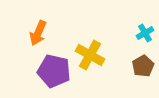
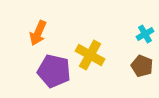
cyan cross: moved 1 px down
brown pentagon: moved 1 px left; rotated 20 degrees counterclockwise
